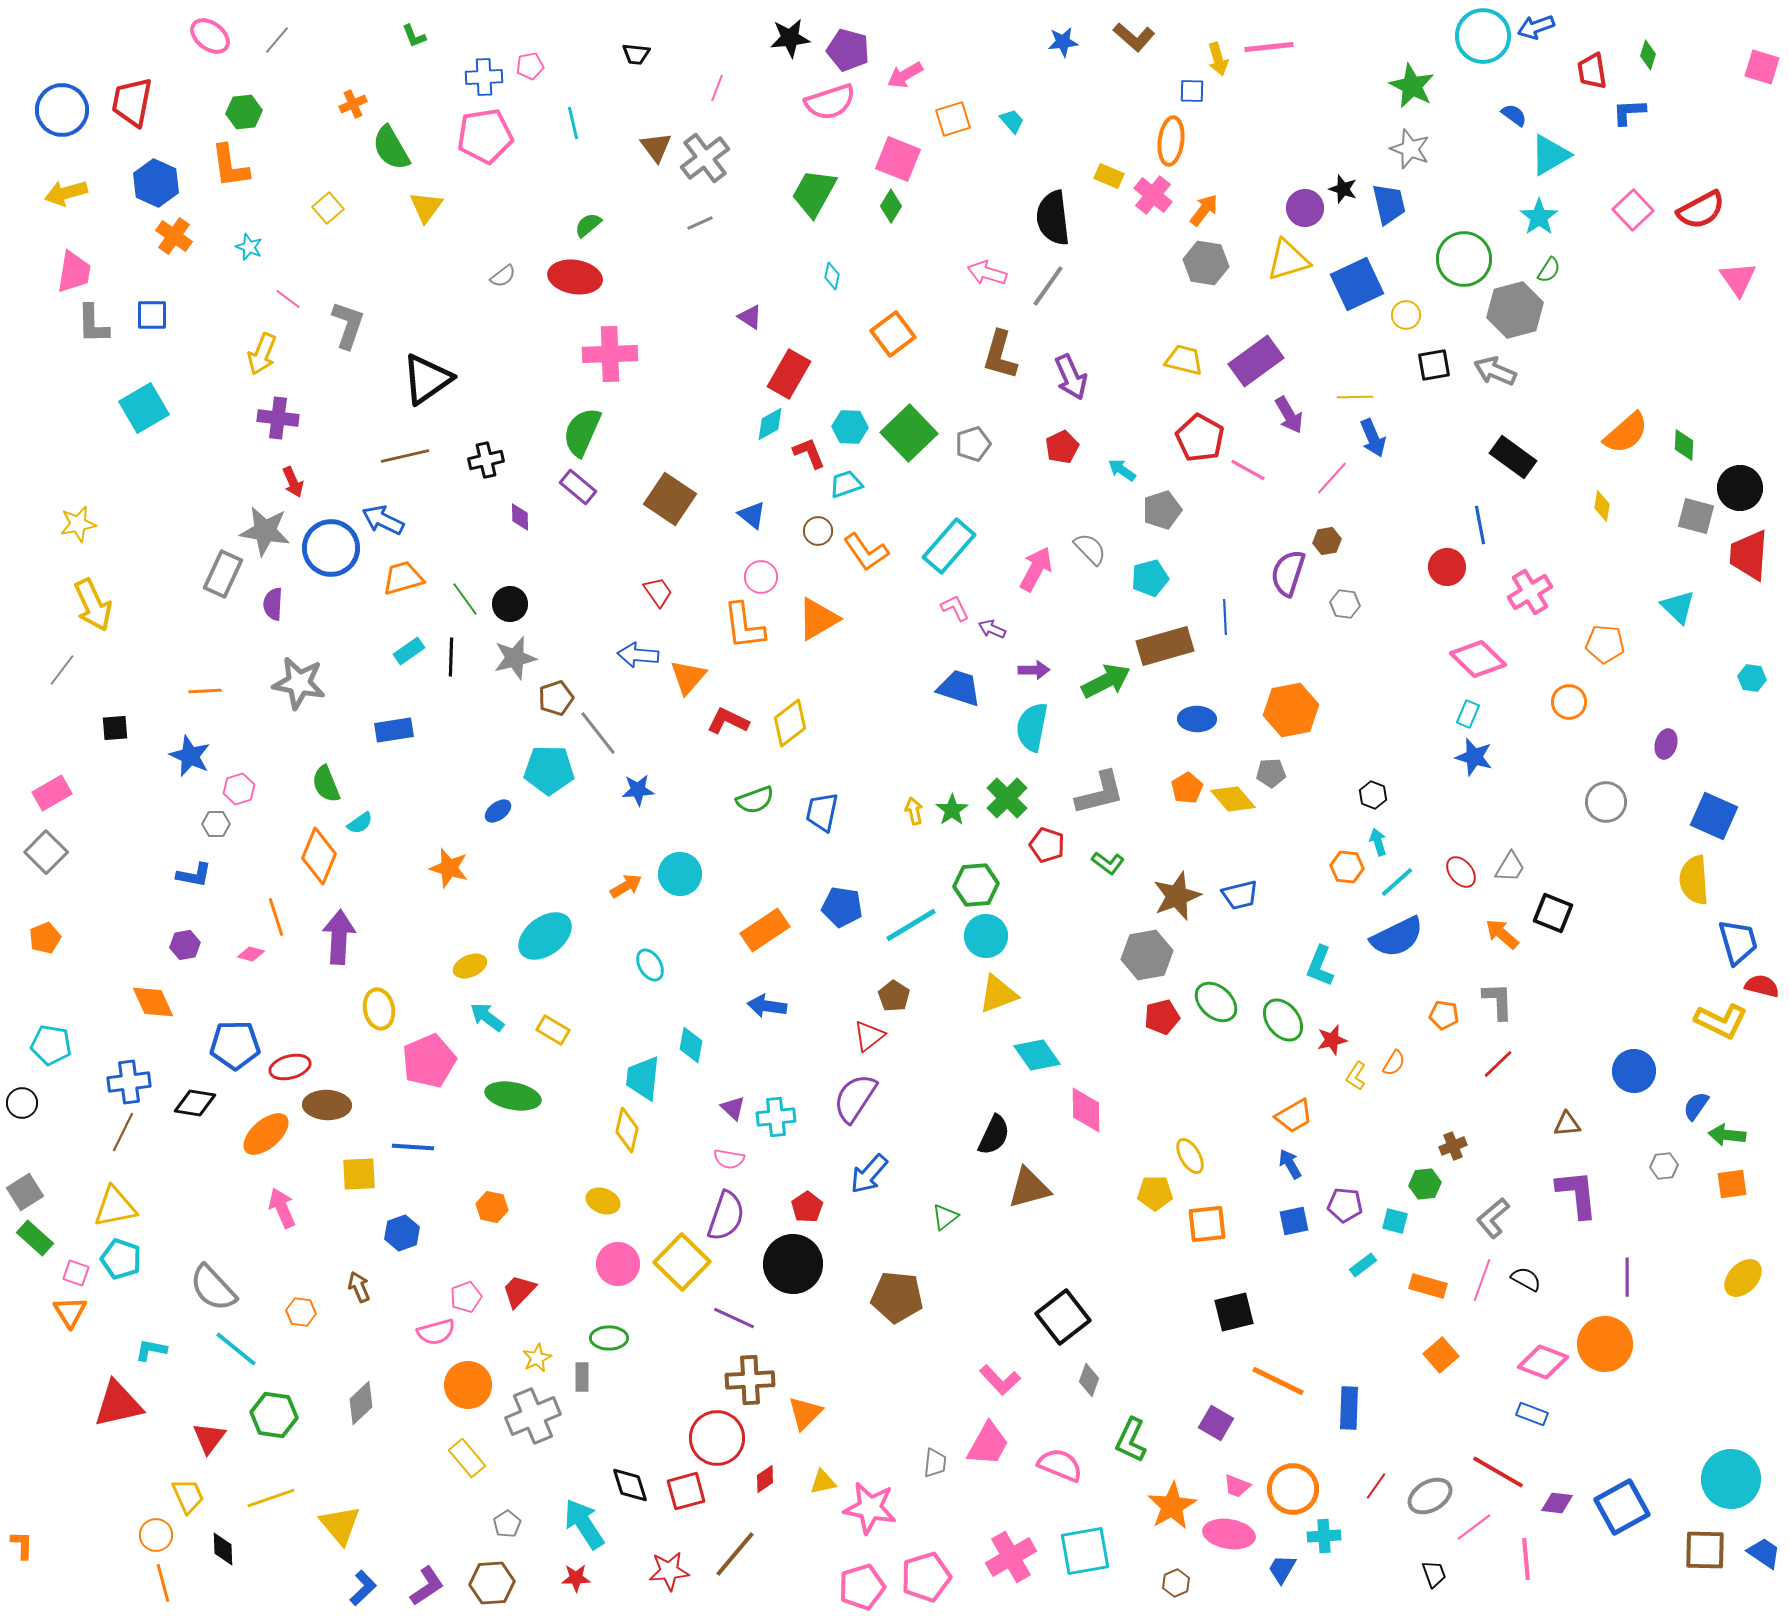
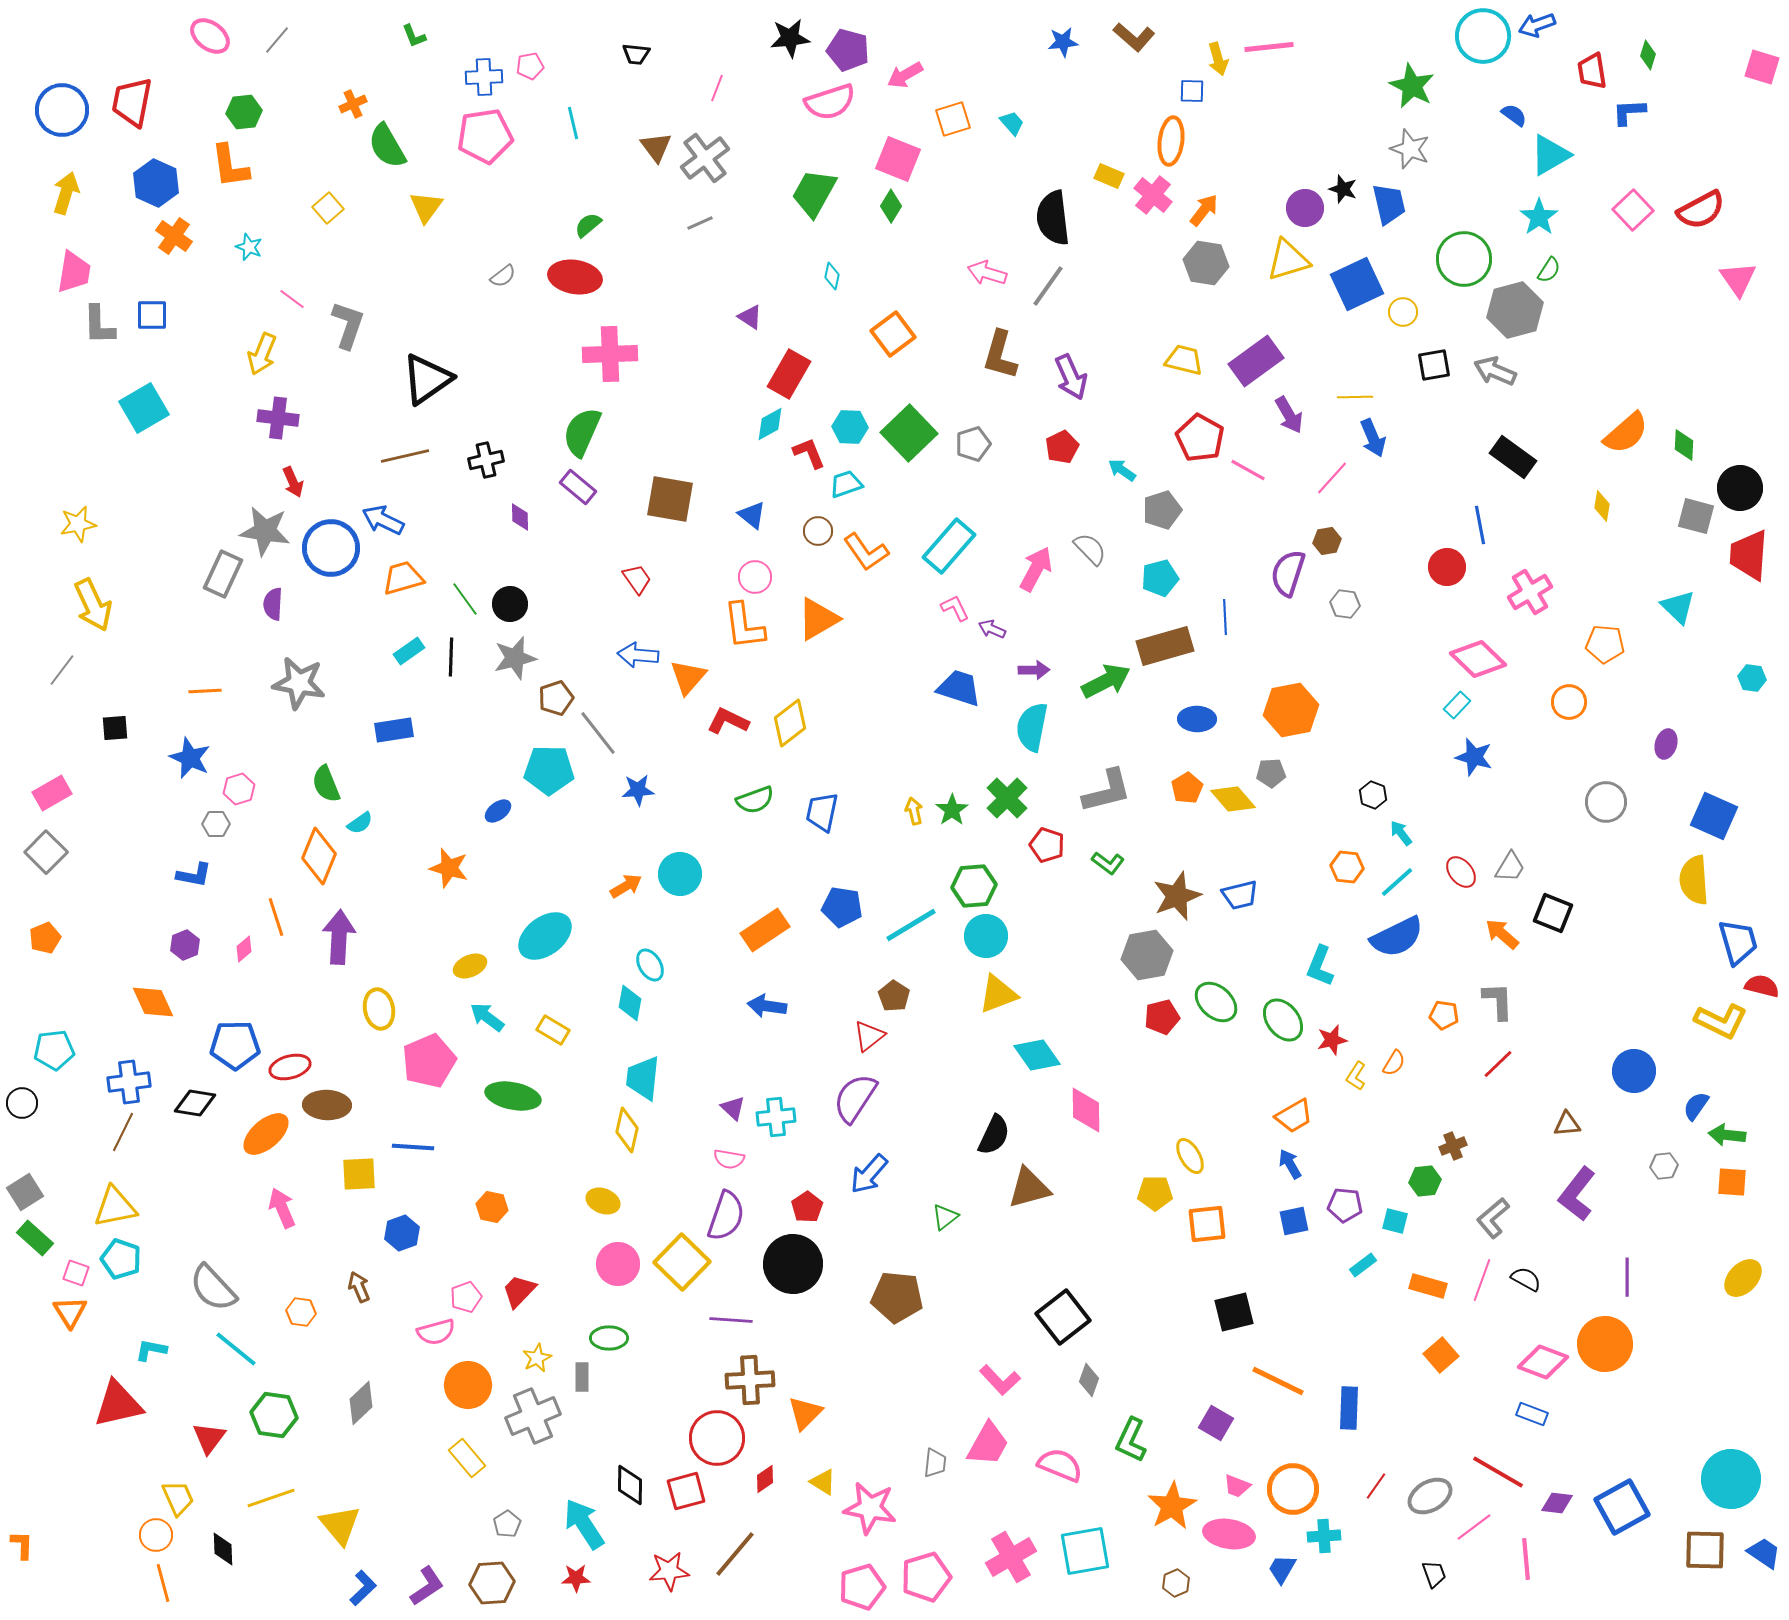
blue arrow at (1536, 27): moved 1 px right, 2 px up
cyan trapezoid at (1012, 121): moved 2 px down
green semicircle at (391, 148): moved 4 px left, 2 px up
yellow arrow at (66, 193): rotated 123 degrees clockwise
pink line at (288, 299): moved 4 px right
yellow circle at (1406, 315): moved 3 px left, 3 px up
gray L-shape at (93, 324): moved 6 px right, 1 px down
brown square at (670, 499): rotated 24 degrees counterclockwise
pink circle at (761, 577): moved 6 px left
cyan pentagon at (1150, 578): moved 10 px right
red trapezoid at (658, 592): moved 21 px left, 13 px up
cyan rectangle at (1468, 714): moved 11 px left, 9 px up; rotated 20 degrees clockwise
blue star at (190, 756): moved 2 px down
gray L-shape at (1100, 793): moved 7 px right, 2 px up
cyan arrow at (1378, 842): moved 23 px right, 9 px up; rotated 20 degrees counterclockwise
green hexagon at (976, 885): moved 2 px left, 1 px down
purple hexagon at (185, 945): rotated 12 degrees counterclockwise
pink diamond at (251, 954): moved 7 px left, 5 px up; rotated 56 degrees counterclockwise
cyan pentagon at (51, 1045): moved 3 px right, 5 px down; rotated 15 degrees counterclockwise
cyan diamond at (691, 1045): moved 61 px left, 42 px up
green hexagon at (1425, 1184): moved 3 px up
orange square at (1732, 1184): moved 2 px up; rotated 12 degrees clockwise
purple L-shape at (1577, 1194): rotated 136 degrees counterclockwise
purple line at (734, 1318): moved 3 px left, 2 px down; rotated 21 degrees counterclockwise
yellow triangle at (823, 1482): rotated 44 degrees clockwise
black diamond at (630, 1485): rotated 18 degrees clockwise
yellow trapezoid at (188, 1496): moved 10 px left, 2 px down
